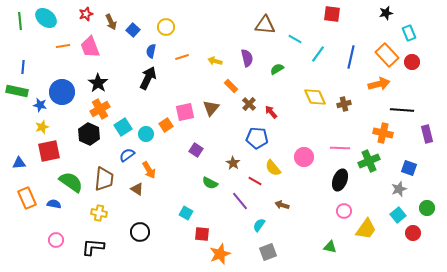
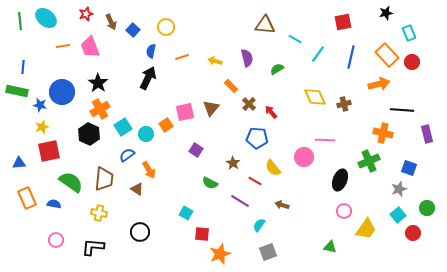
red square at (332, 14): moved 11 px right, 8 px down; rotated 18 degrees counterclockwise
pink line at (340, 148): moved 15 px left, 8 px up
purple line at (240, 201): rotated 18 degrees counterclockwise
